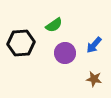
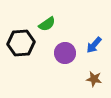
green semicircle: moved 7 px left, 1 px up
